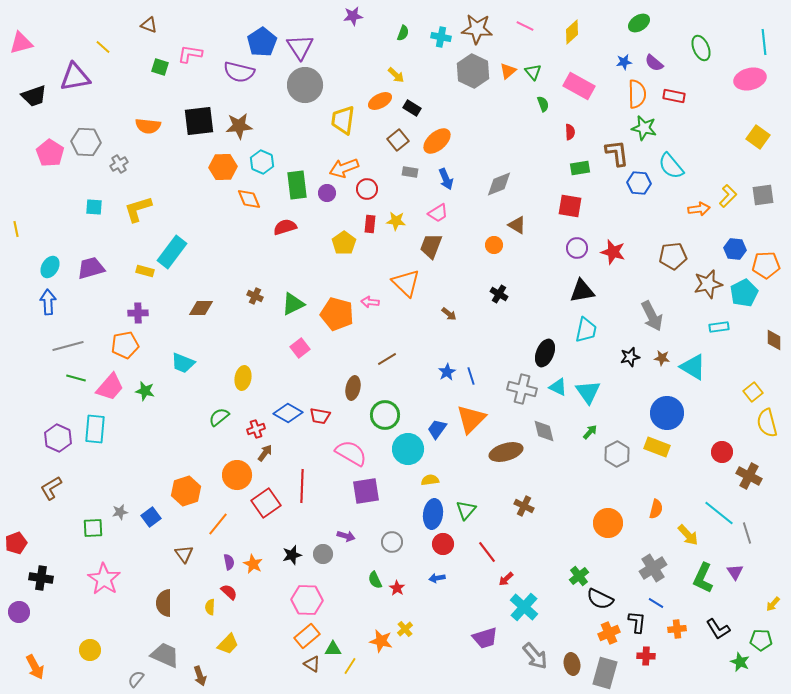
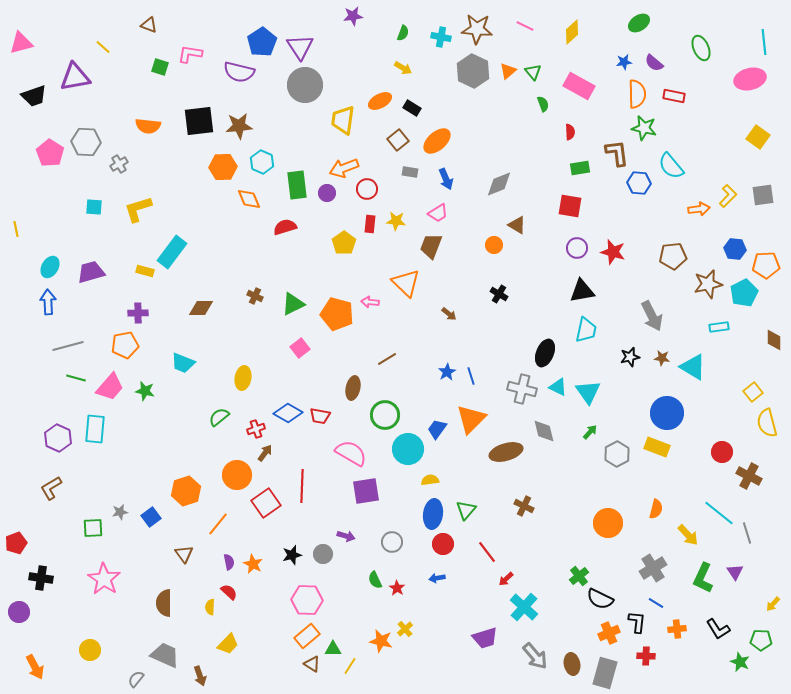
yellow arrow at (396, 75): moved 7 px right, 7 px up; rotated 12 degrees counterclockwise
purple trapezoid at (91, 268): moved 4 px down
